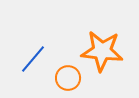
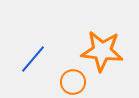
orange circle: moved 5 px right, 4 px down
